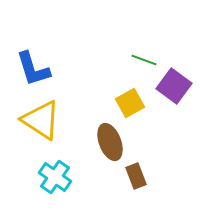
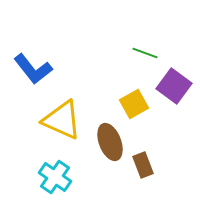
green line: moved 1 px right, 7 px up
blue L-shape: rotated 21 degrees counterclockwise
yellow square: moved 4 px right, 1 px down
yellow triangle: moved 21 px right; rotated 9 degrees counterclockwise
brown rectangle: moved 7 px right, 11 px up
